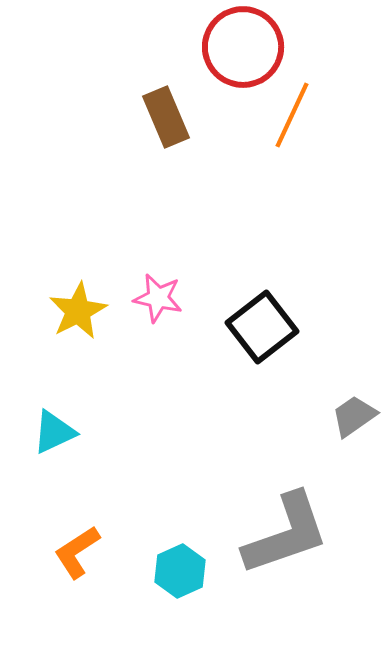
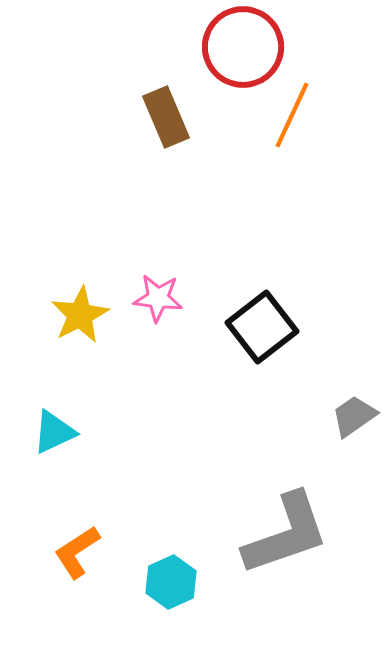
pink star: rotated 6 degrees counterclockwise
yellow star: moved 2 px right, 4 px down
cyan hexagon: moved 9 px left, 11 px down
